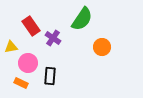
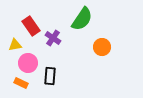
yellow triangle: moved 4 px right, 2 px up
